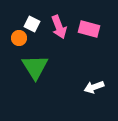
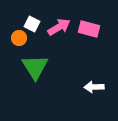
pink arrow: rotated 100 degrees counterclockwise
white arrow: rotated 18 degrees clockwise
